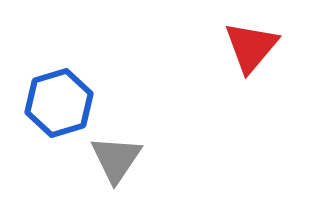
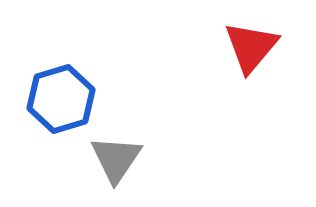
blue hexagon: moved 2 px right, 4 px up
